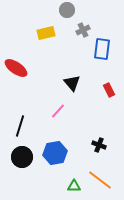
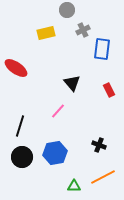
orange line: moved 3 px right, 3 px up; rotated 65 degrees counterclockwise
